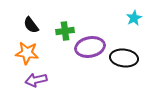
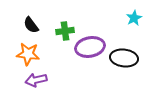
orange star: moved 1 px right, 1 px down
